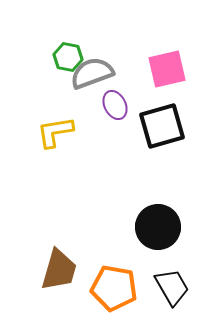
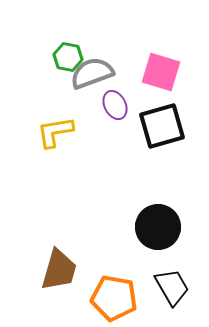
pink square: moved 6 px left, 3 px down; rotated 30 degrees clockwise
orange pentagon: moved 10 px down
